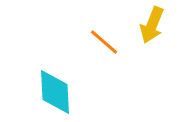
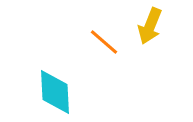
yellow arrow: moved 2 px left, 1 px down
